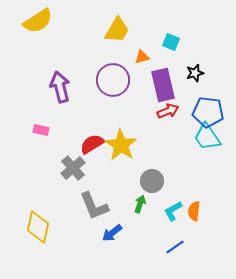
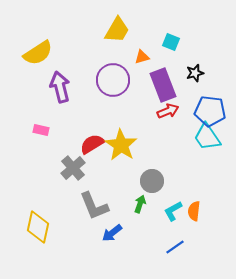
yellow semicircle: moved 32 px down
purple rectangle: rotated 8 degrees counterclockwise
blue pentagon: moved 2 px right, 1 px up
